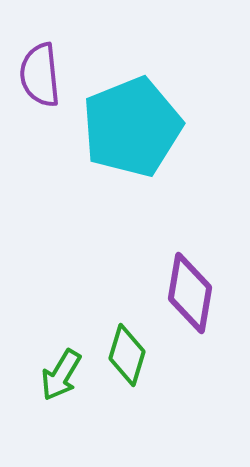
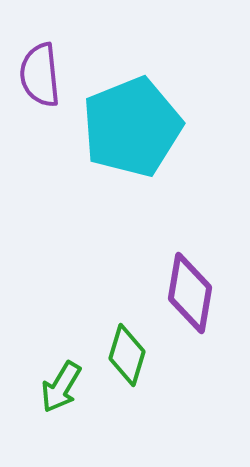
green arrow: moved 12 px down
